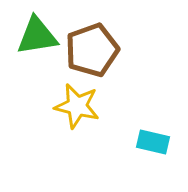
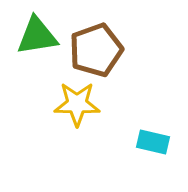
brown pentagon: moved 4 px right
yellow star: moved 2 px up; rotated 12 degrees counterclockwise
